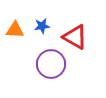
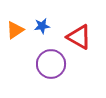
orange triangle: rotated 36 degrees counterclockwise
red triangle: moved 4 px right
